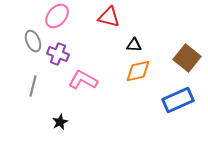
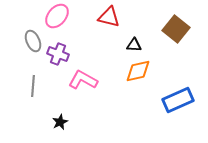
brown square: moved 11 px left, 29 px up
gray line: rotated 10 degrees counterclockwise
